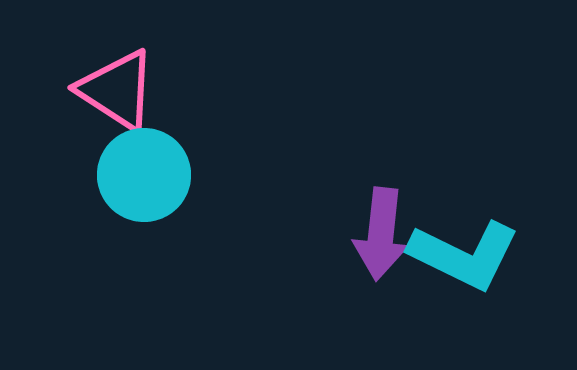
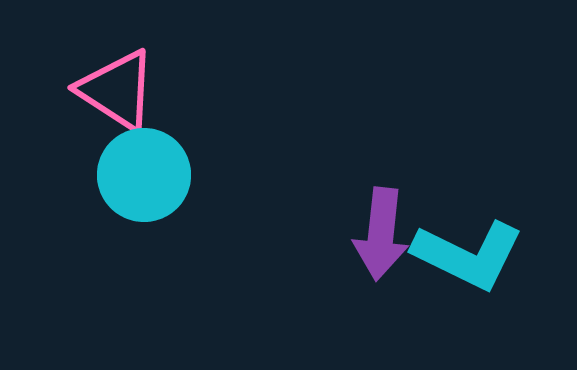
cyan L-shape: moved 4 px right
